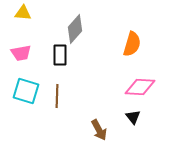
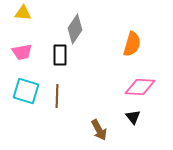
gray diamond: rotated 8 degrees counterclockwise
pink trapezoid: moved 1 px right, 1 px up
